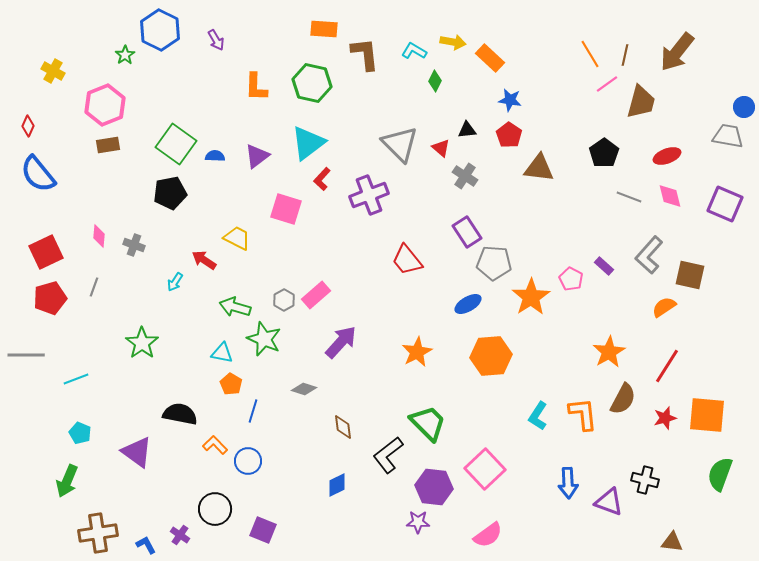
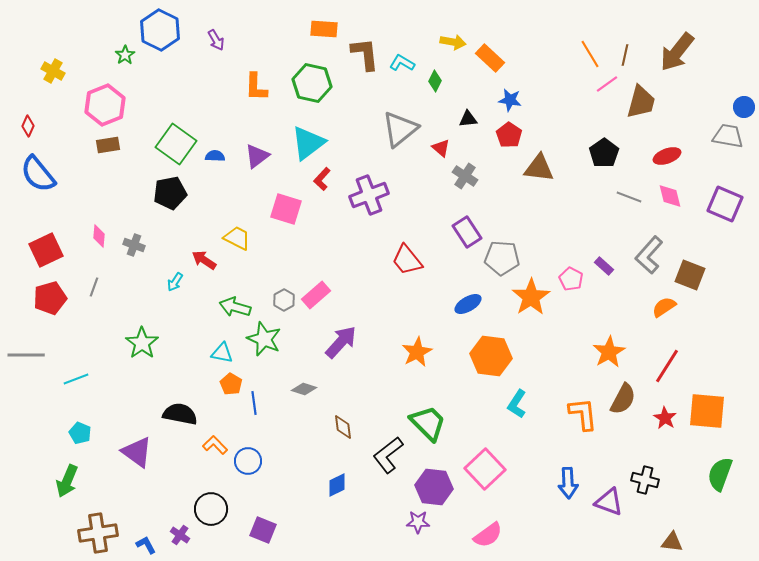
cyan L-shape at (414, 51): moved 12 px left, 12 px down
black triangle at (467, 130): moved 1 px right, 11 px up
gray triangle at (400, 144): moved 15 px up; rotated 36 degrees clockwise
red square at (46, 252): moved 2 px up
gray pentagon at (494, 263): moved 8 px right, 5 px up
brown square at (690, 275): rotated 8 degrees clockwise
orange hexagon at (491, 356): rotated 12 degrees clockwise
blue line at (253, 411): moved 1 px right, 8 px up; rotated 25 degrees counterclockwise
orange square at (707, 415): moved 4 px up
cyan L-shape at (538, 416): moved 21 px left, 12 px up
red star at (665, 418): rotated 25 degrees counterclockwise
black circle at (215, 509): moved 4 px left
